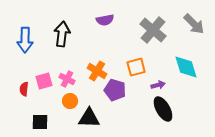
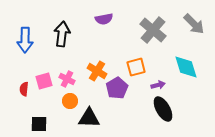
purple semicircle: moved 1 px left, 1 px up
purple pentagon: moved 2 px right, 2 px up; rotated 25 degrees clockwise
black square: moved 1 px left, 2 px down
